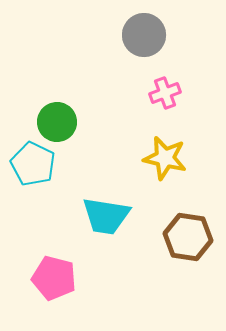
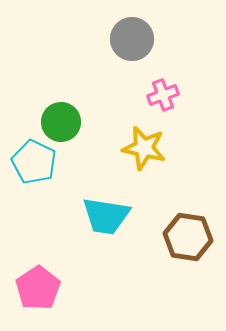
gray circle: moved 12 px left, 4 px down
pink cross: moved 2 px left, 2 px down
green circle: moved 4 px right
yellow star: moved 21 px left, 10 px up
cyan pentagon: moved 1 px right, 2 px up
pink pentagon: moved 16 px left, 10 px down; rotated 24 degrees clockwise
